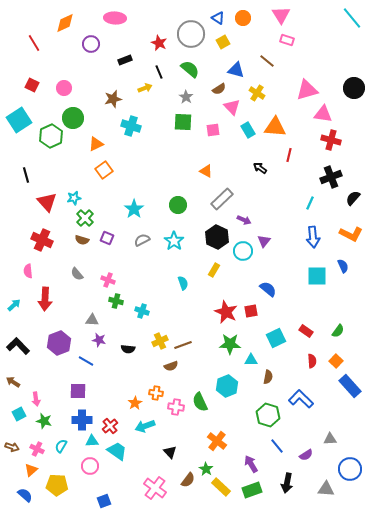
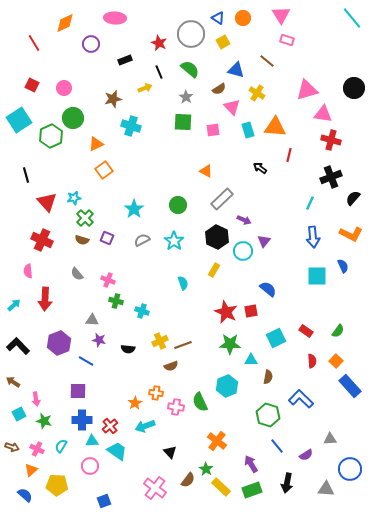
cyan rectangle at (248, 130): rotated 14 degrees clockwise
